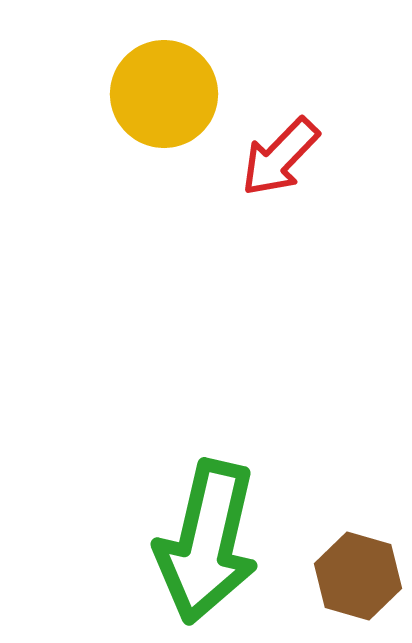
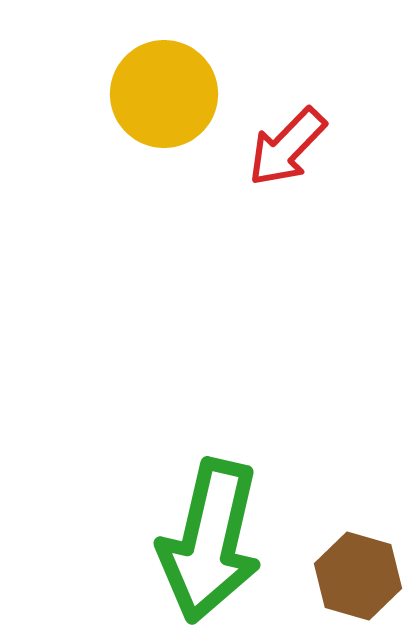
red arrow: moved 7 px right, 10 px up
green arrow: moved 3 px right, 1 px up
